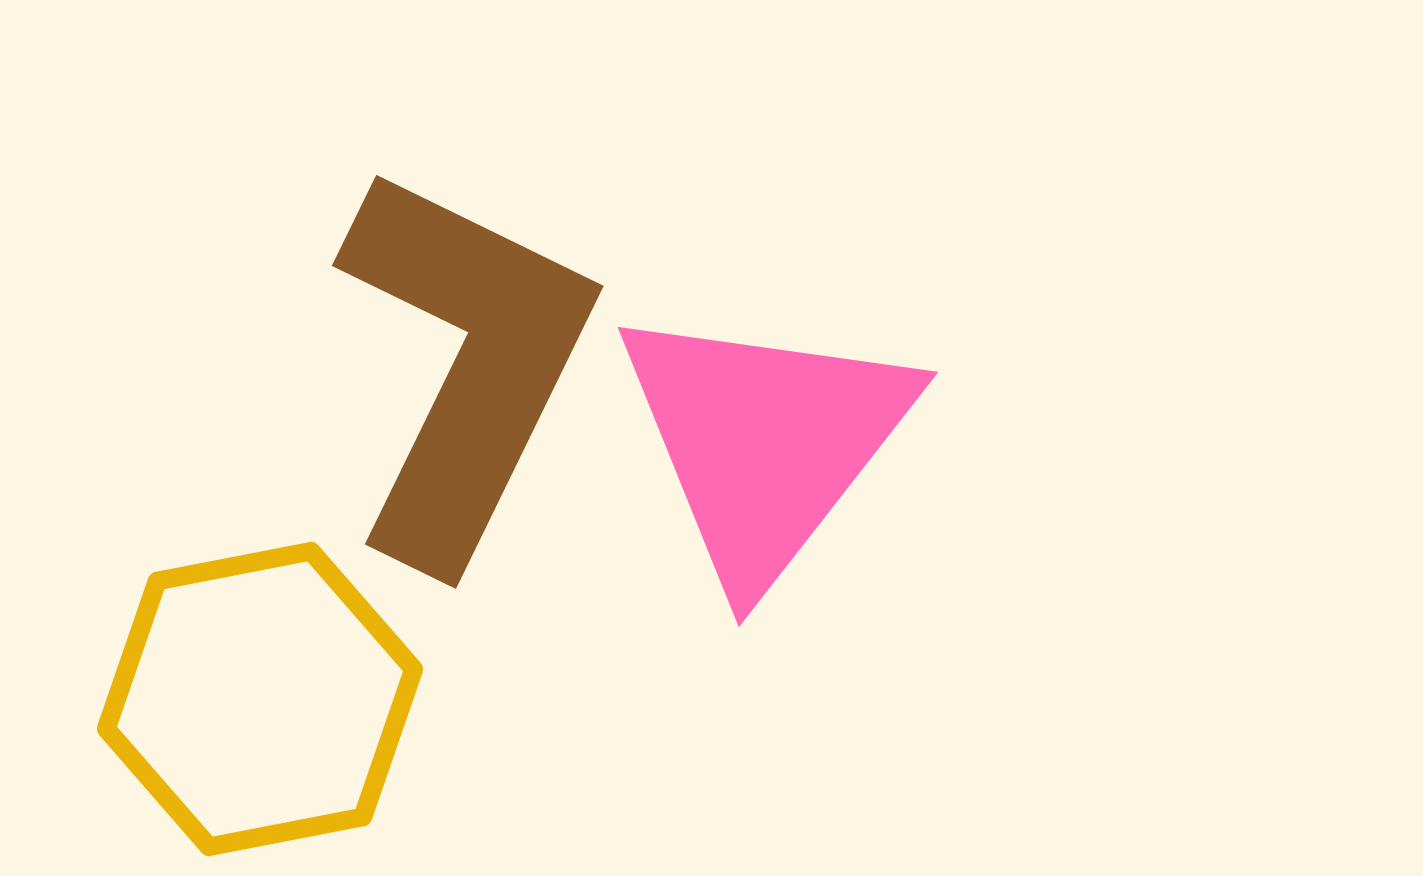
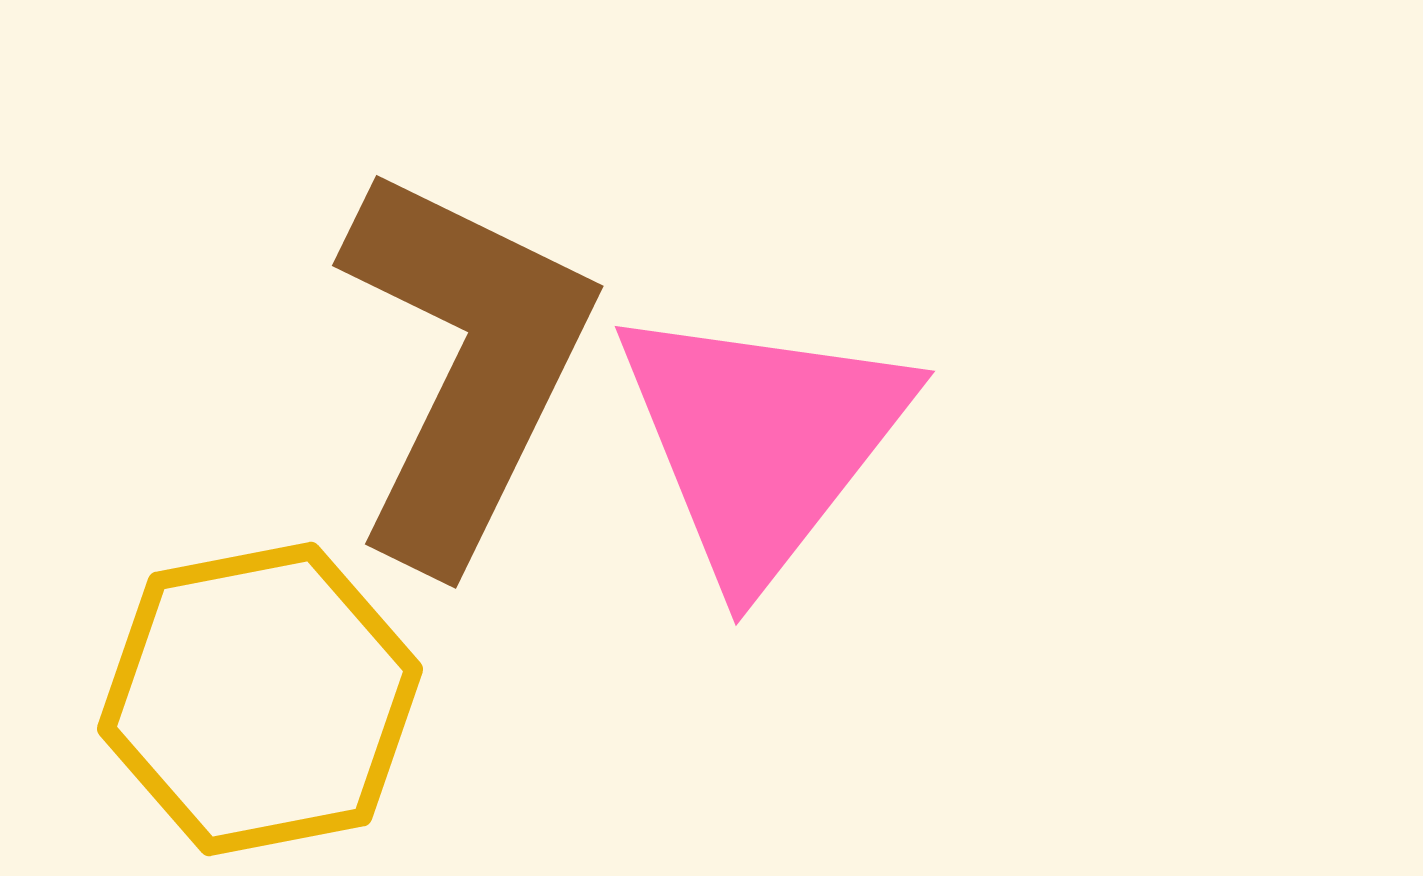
pink triangle: moved 3 px left, 1 px up
